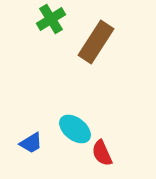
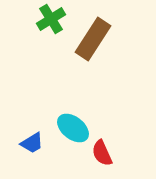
brown rectangle: moved 3 px left, 3 px up
cyan ellipse: moved 2 px left, 1 px up
blue trapezoid: moved 1 px right
